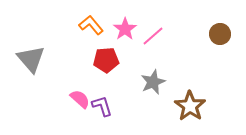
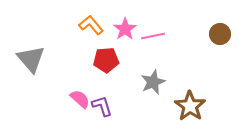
pink line: rotated 30 degrees clockwise
